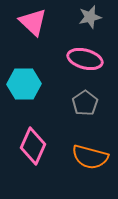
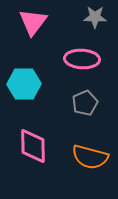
gray star: moved 5 px right; rotated 15 degrees clockwise
pink triangle: rotated 24 degrees clockwise
pink ellipse: moved 3 px left; rotated 12 degrees counterclockwise
gray pentagon: rotated 10 degrees clockwise
pink diamond: rotated 24 degrees counterclockwise
